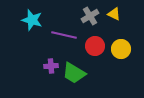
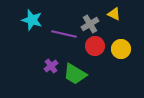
gray cross: moved 8 px down
purple line: moved 1 px up
purple cross: rotated 32 degrees counterclockwise
green trapezoid: moved 1 px right, 1 px down
